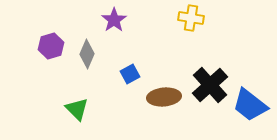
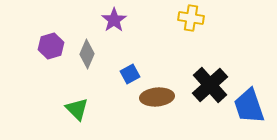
brown ellipse: moved 7 px left
blue trapezoid: moved 1 px left, 1 px down; rotated 33 degrees clockwise
